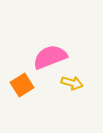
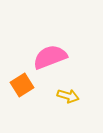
yellow arrow: moved 4 px left, 13 px down
